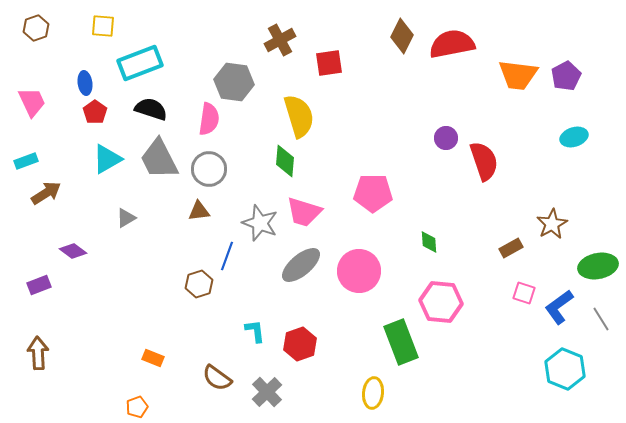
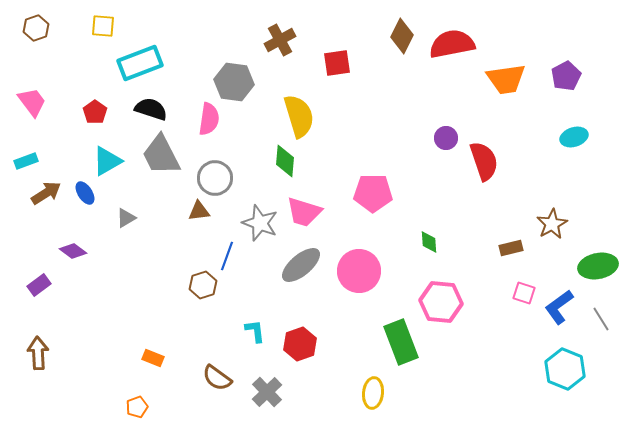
red square at (329, 63): moved 8 px right
orange trapezoid at (518, 75): moved 12 px left, 4 px down; rotated 15 degrees counterclockwise
blue ellipse at (85, 83): moved 110 px down; rotated 25 degrees counterclockwise
pink trapezoid at (32, 102): rotated 12 degrees counterclockwise
cyan triangle at (107, 159): moved 2 px down
gray trapezoid at (159, 159): moved 2 px right, 4 px up
gray circle at (209, 169): moved 6 px right, 9 px down
brown rectangle at (511, 248): rotated 15 degrees clockwise
brown hexagon at (199, 284): moved 4 px right, 1 px down
purple rectangle at (39, 285): rotated 15 degrees counterclockwise
